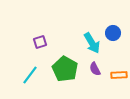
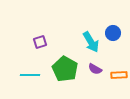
cyan arrow: moved 1 px left, 1 px up
purple semicircle: rotated 32 degrees counterclockwise
cyan line: rotated 54 degrees clockwise
